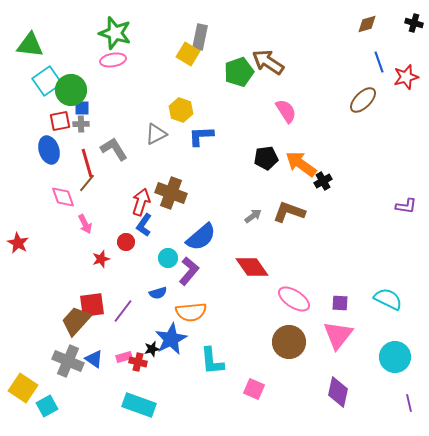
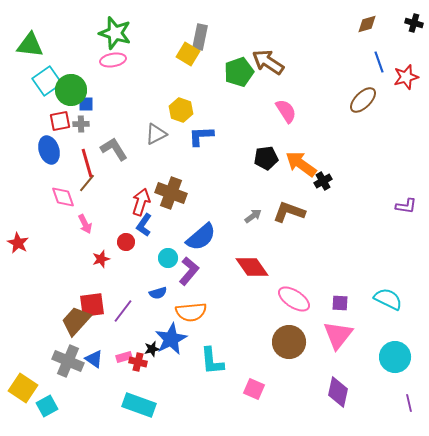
blue square at (82, 108): moved 4 px right, 4 px up
